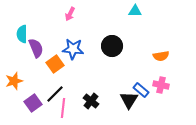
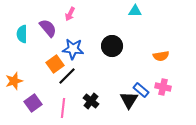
purple semicircle: moved 12 px right, 20 px up; rotated 18 degrees counterclockwise
pink cross: moved 2 px right, 2 px down
black line: moved 12 px right, 18 px up
